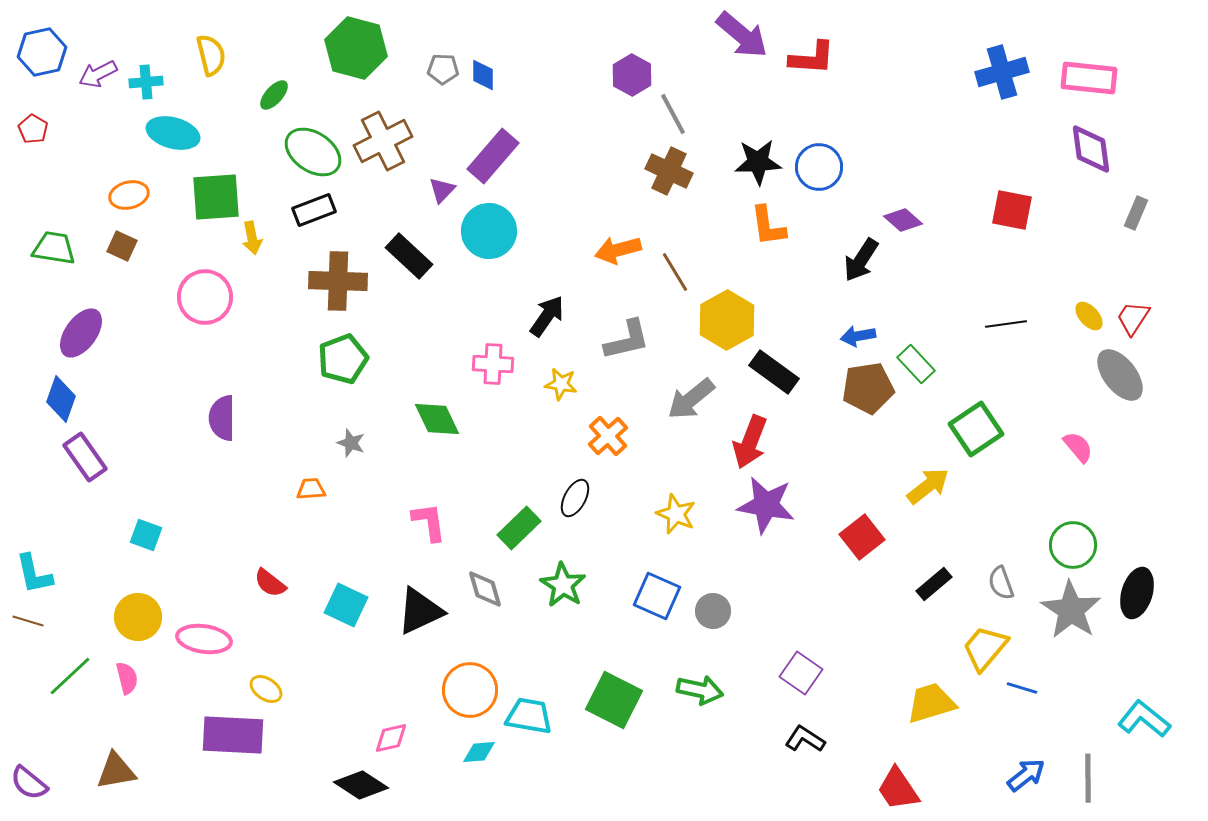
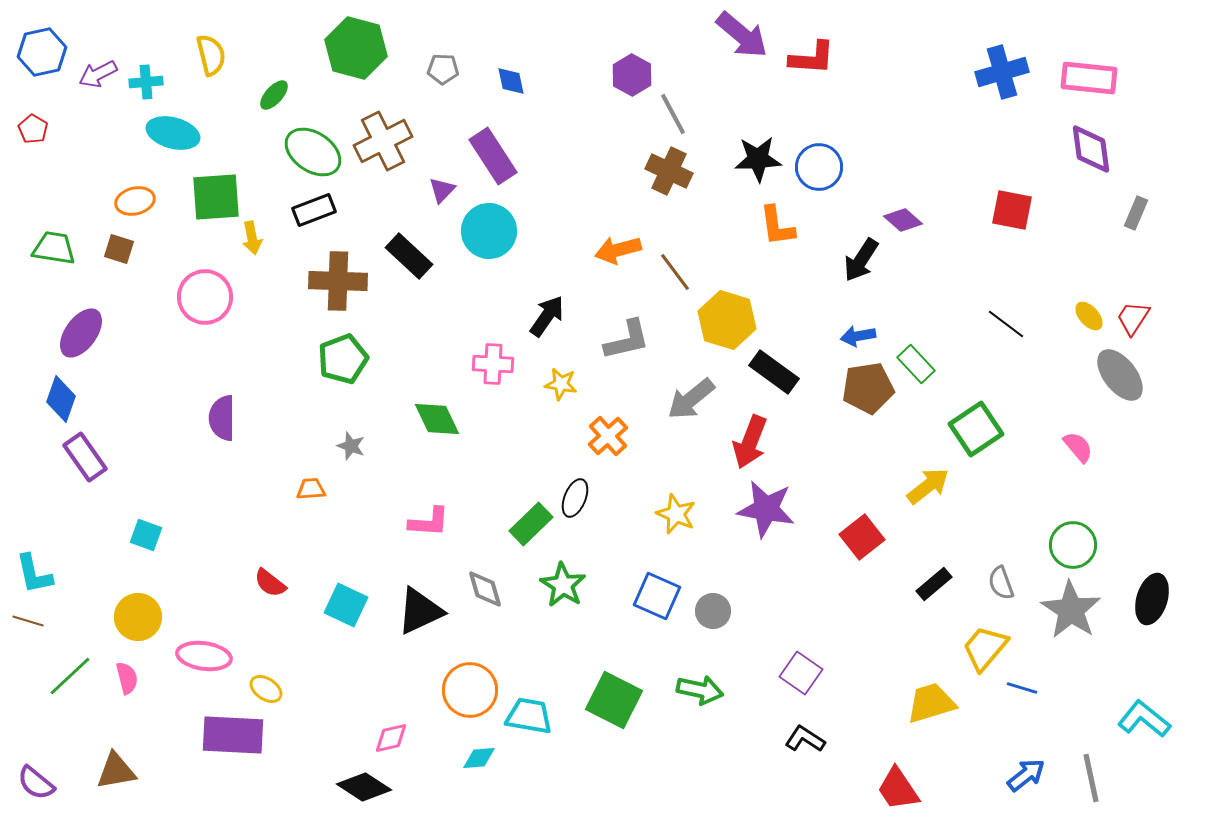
blue diamond at (483, 75): moved 28 px right, 6 px down; rotated 12 degrees counterclockwise
purple rectangle at (493, 156): rotated 74 degrees counterclockwise
black star at (758, 162): moved 3 px up
orange ellipse at (129, 195): moved 6 px right, 6 px down
orange L-shape at (768, 226): moved 9 px right
brown square at (122, 246): moved 3 px left, 3 px down; rotated 8 degrees counterclockwise
brown line at (675, 272): rotated 6 degrees counterclockwise
yellow hexagon at (727, 320): rotated 14 degrees counterclockwise
black line at (1006, 324): rotated 45 degrees clockwise
gray star at (351, 443): moved 3 px down
black ellipse at (575, 498): rotated 6 degrees counterclockwise
purple star at (766, 505): moved 4 px down
pink L-shape at (429, 522): rotated 102 degrees clockwise
green rectangle at (519, 528): moved 12 px right, 4 px up
black ellipse at (1137, 593): moved 15 px right, 6 px down
pink ellipse at (204, 639): moved 17 px down
cyan diamond at (479, 752): moved 6 px down
gray line at (1088, 778): moved 3 px right; rotated 12 degrees counterclockwise
purple semicircle at (29, 783): moved 7 px right
black diamond at (361, 785): moved 3 px right, 2 px down
